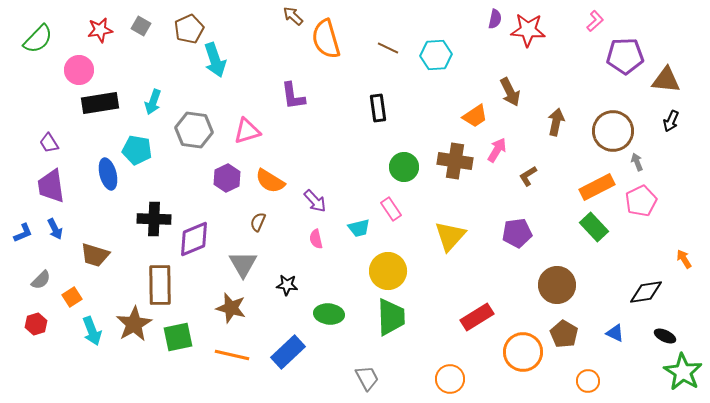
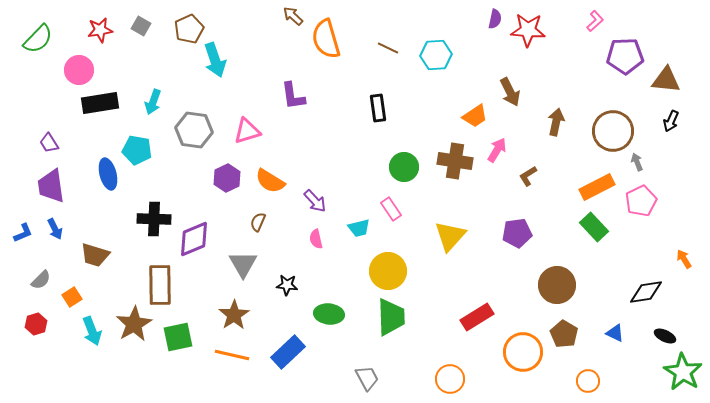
brown star at (231, 308): moved 3 px right, 7 px down; rotated 24 degrees clockwise
